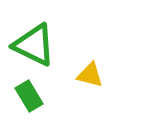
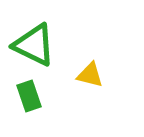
green rectangle: rotated 12 degrees clockwise
